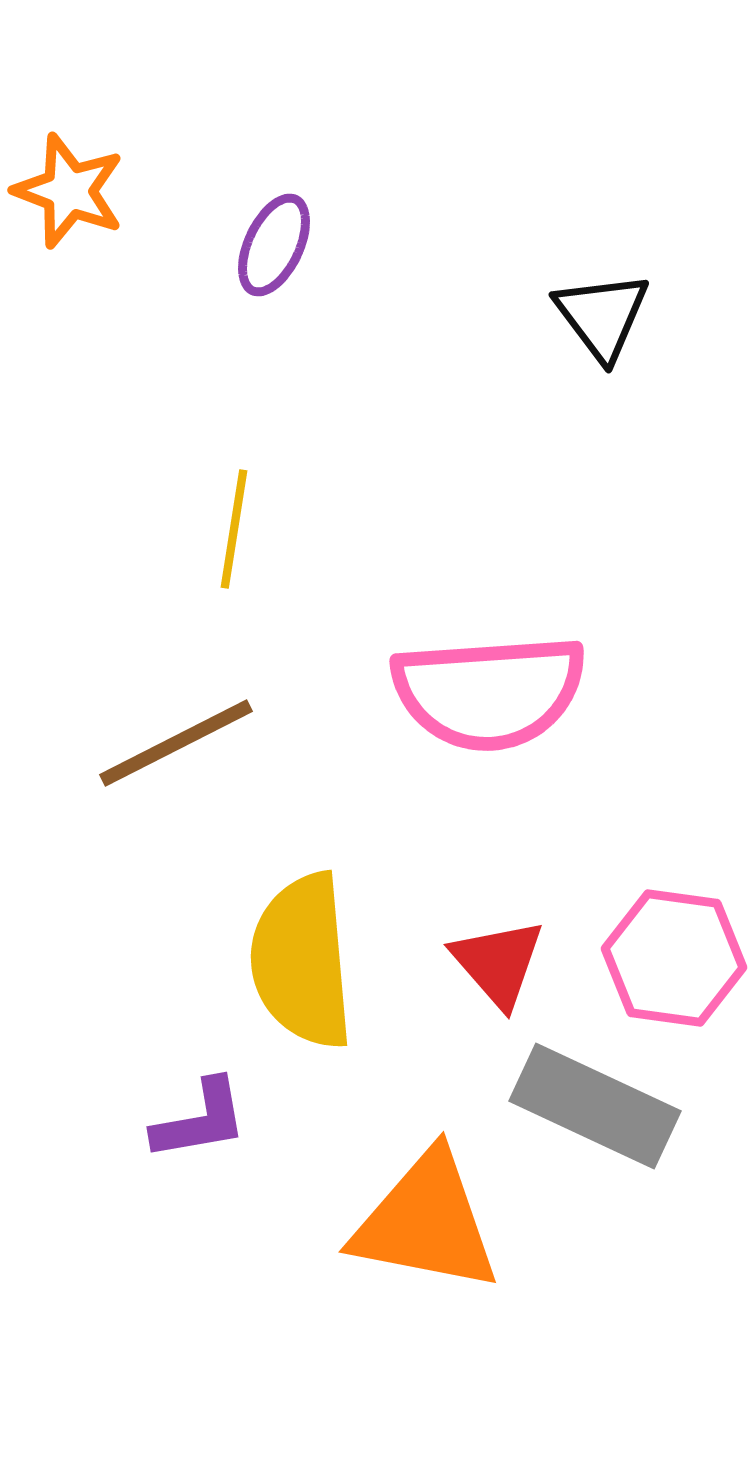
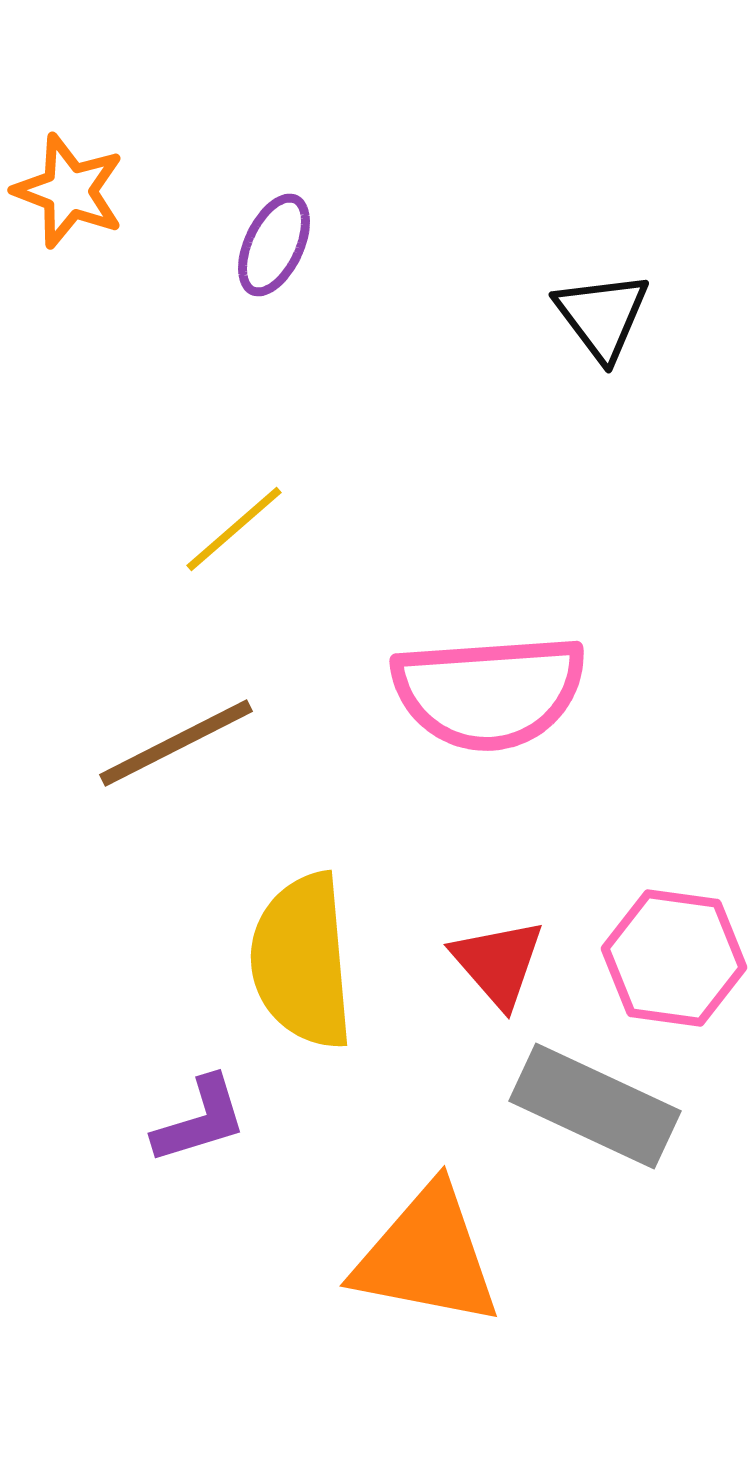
yellow line: rotated 40 degrees clockwise
purple L-shape: rotated 7 degrees counterclockwise
orange triangle: moved 1 px right, 34 px down
